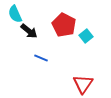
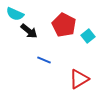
cyan semicircle: rotated 42 degrees counterclockwise
cyan square: moved 2 px right
blue line: moved 3 px right, 2 px down
red triangle: moved 4 px left, 5 px up; rotated 25 degrees clockwise
